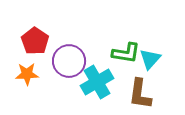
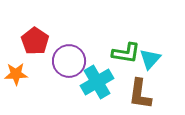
orange star: moved 11 px left
